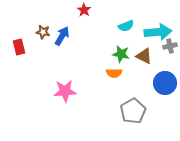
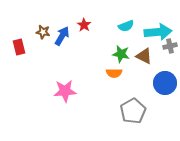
red star: moved 15 px down
